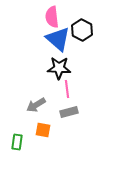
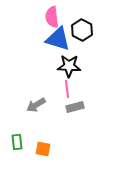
blue triangle: rotated 24 degrees counterclockwise
black star: moved 10 px right, 2 px up
gray rectangle: moved 6 px right, 5 px up
orange square: moved 19 px down
green rectangle: rotated 14 degrees counterclockwise
